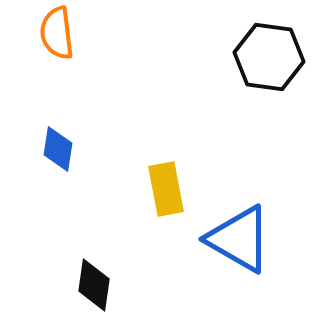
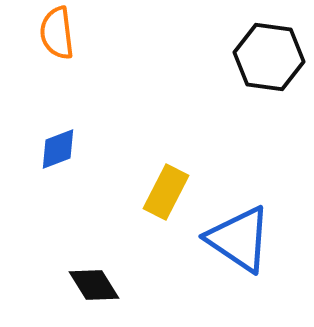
blue diamond: rotated 60 degrees clockwise
yellow rectangle: moved 3 px down; rotated 38 degrees clockwise
blue triangle: rotated 4 degrees clockwise
black diamond: rotated 40 degrees counterclockwise
